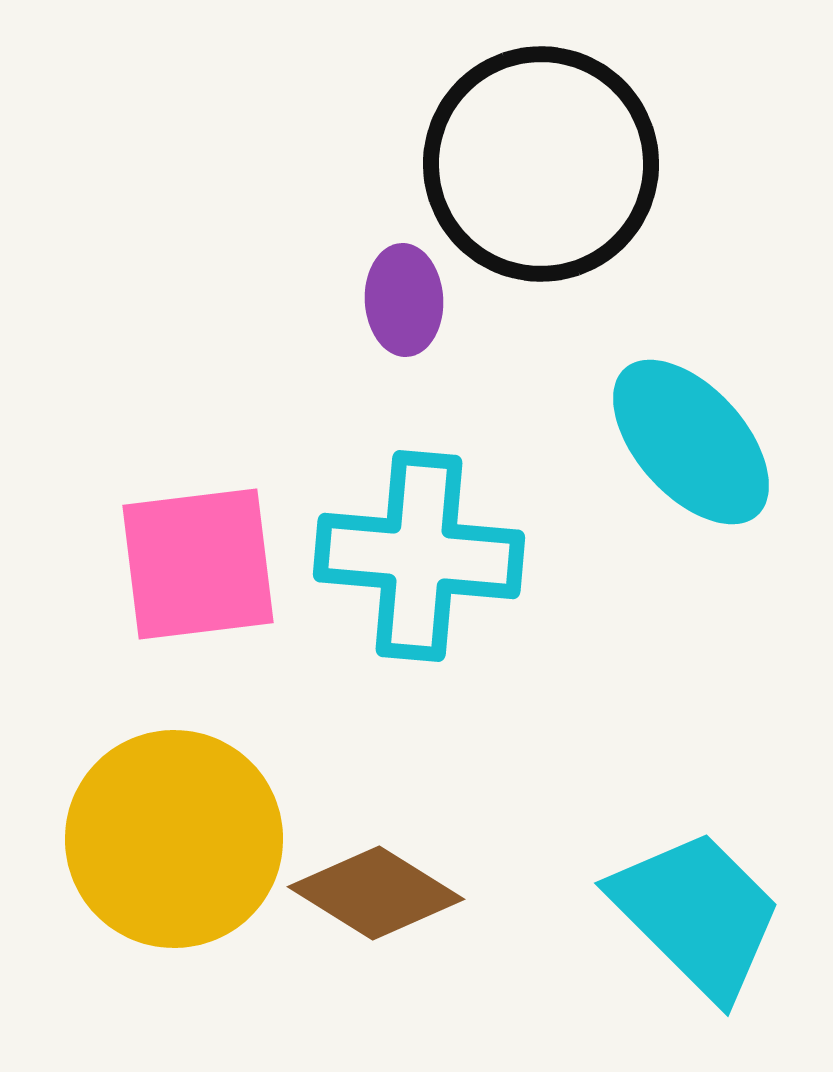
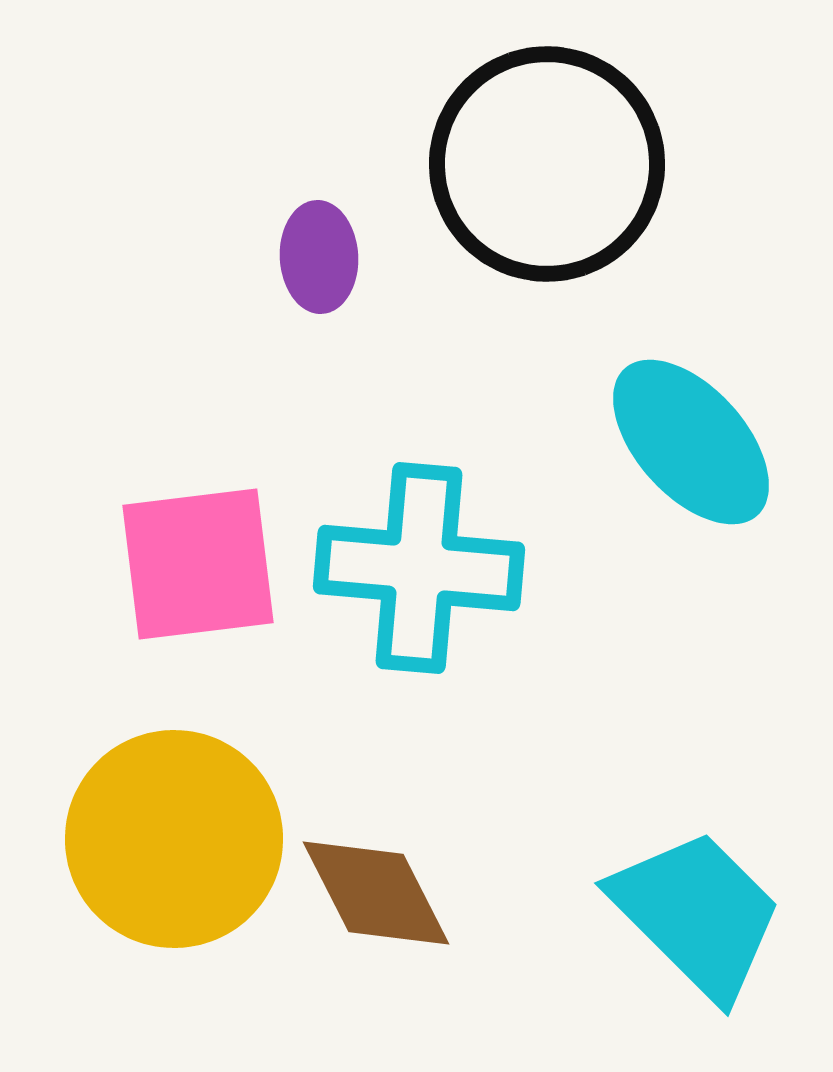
black circle: moved 6 px right
purple ellipse: moved 85 px left, 43 px up
cyan cross: moved 12 px down
brown diamond: rotated 31 degrees clockwise
